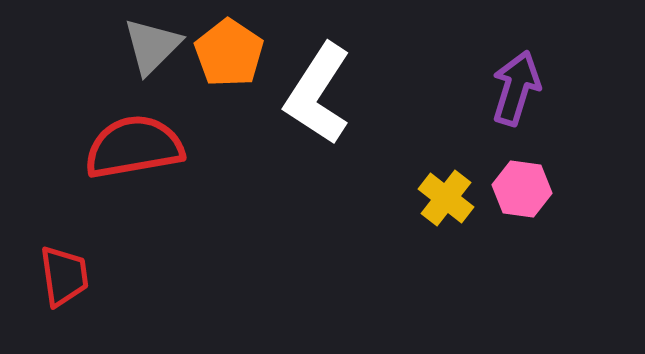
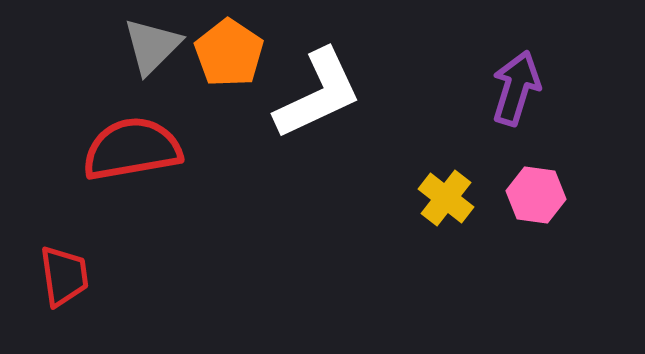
white L-shape: rotated 148 degrees counterclockwise
red semicircle: moved 2 px left, 2 px down
pink hexagon: moved 14 px right, 6 px down
